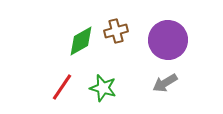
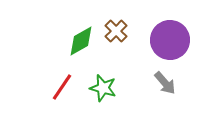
brown cross: rotated 30 degrees counterclockwise
purple circle: moved 2 px right
gray arrow: rotated 100 degrees counterclockwise
